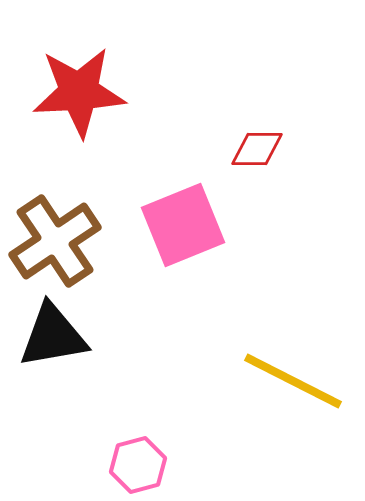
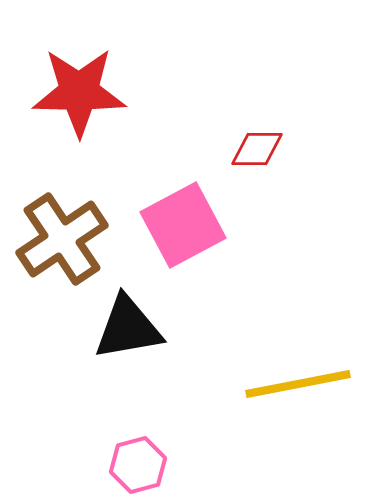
red star: rotated 4 degrees clockwise
pink square: rotated 6 degrees counterclockwise
brown cross: moved 7 px right, 2 px up
black triangle: moved 75 px right, 8 px up
yellow line: moved 5 px right, 3 px down; rotated 38 degrees counterclockwise
